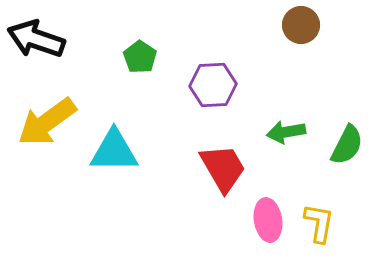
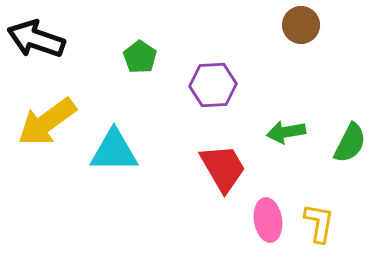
green semicircle: moved 3 px right, 2 px up
